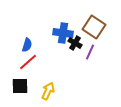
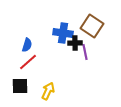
brown square: moved 2 px left, 1 px up
black cross: rotated 32 degrees counterclockwise
purple line: moved 5 px left; rotated 35 degrees counterclockwise
